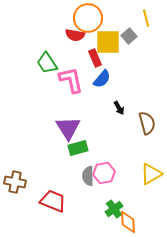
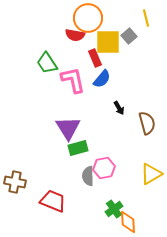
pink L-shape: moved 2 px right
pink hexagon: moved 5 px up
